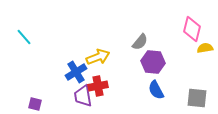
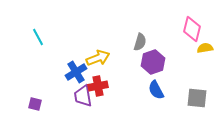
cyan line: moved 14 px right; rotated 12 degrees clockwise
gray semicircle: rotated 24 degrees counterclockwise
yellow arrow: moved 1 px down
purple hexagon: rotated 25 degrees counterclockwise
